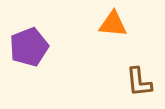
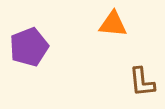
brown L-shape: moved 3 px right
